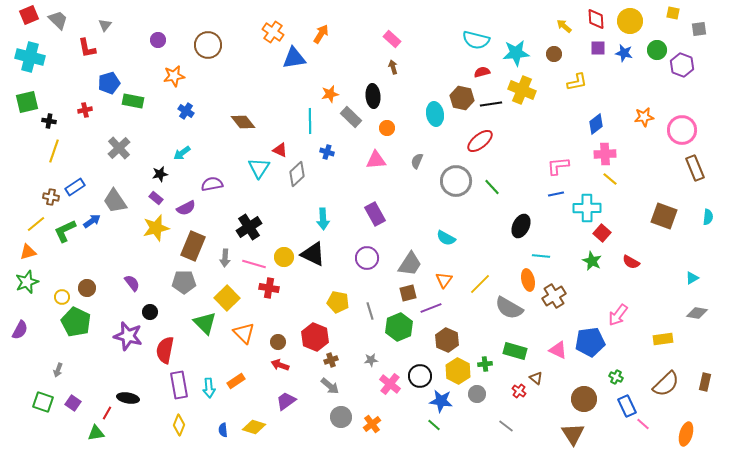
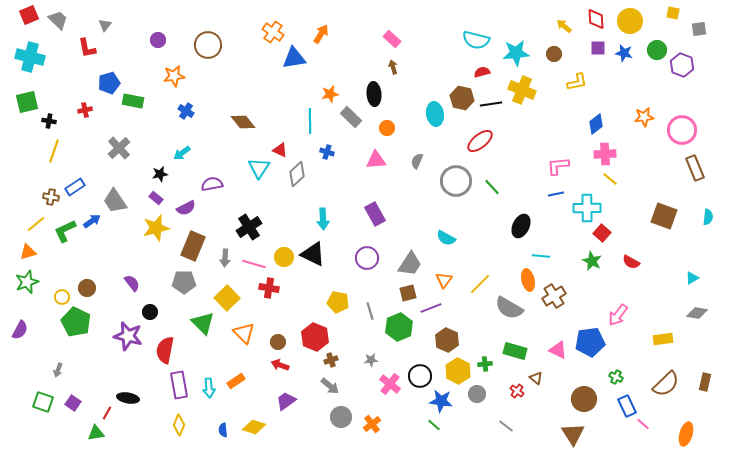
black ellipse at (373, 96): moved 1 px right, 2 px up
green triangle at (205, 323): moved 2 px left
red cross at (519, 391): moved 2 px left
